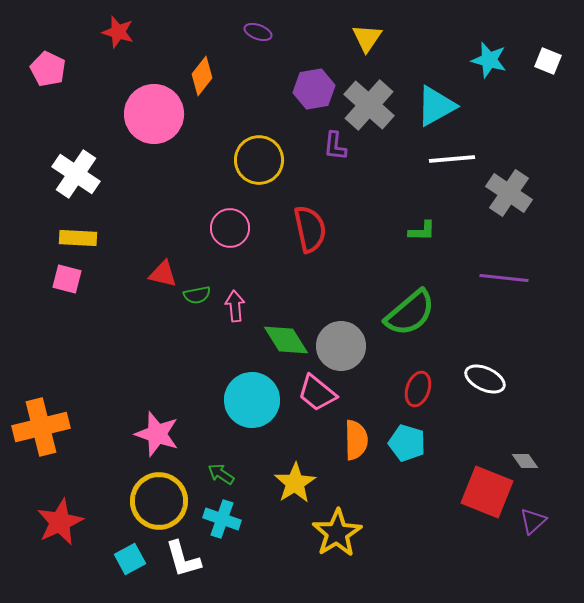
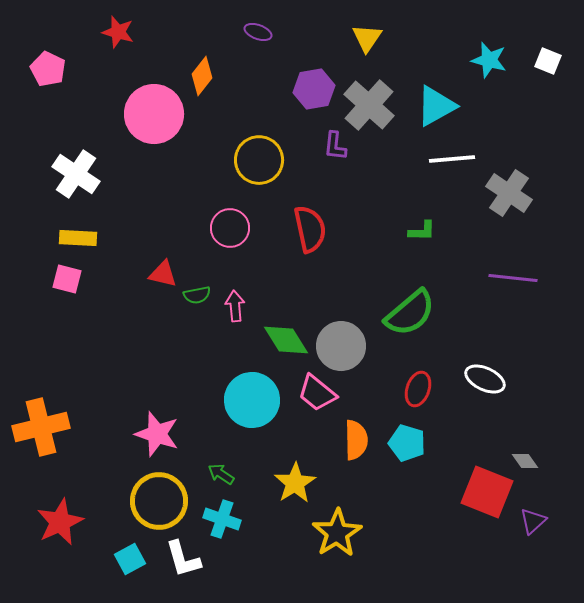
purple line at (504, 278): moved 9 px right
